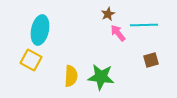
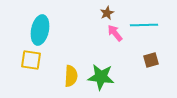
brown star: moved 1 px left, 1 px up
pink arrow: moved 3 px left
yellow square: rotated 20 degrees counterclockwise
